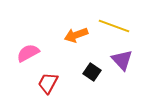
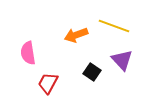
pink semicircle: rotated 70 degrees counterclockwise
